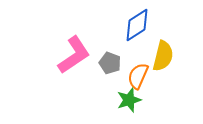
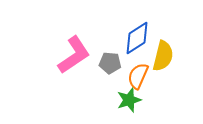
blue diamond: moved 13 px down
gray pentagon: rotated 15 degrees counterclockwise
